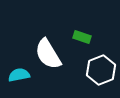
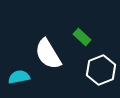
green rectangle: rotated 24 degrees clockwise
cyan semicircle: moved 2 px down
